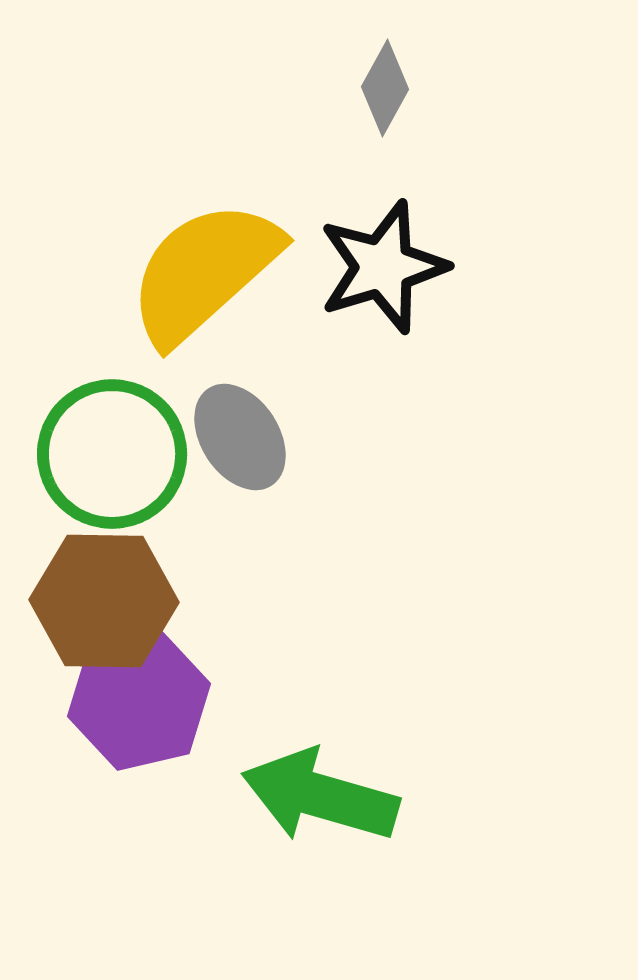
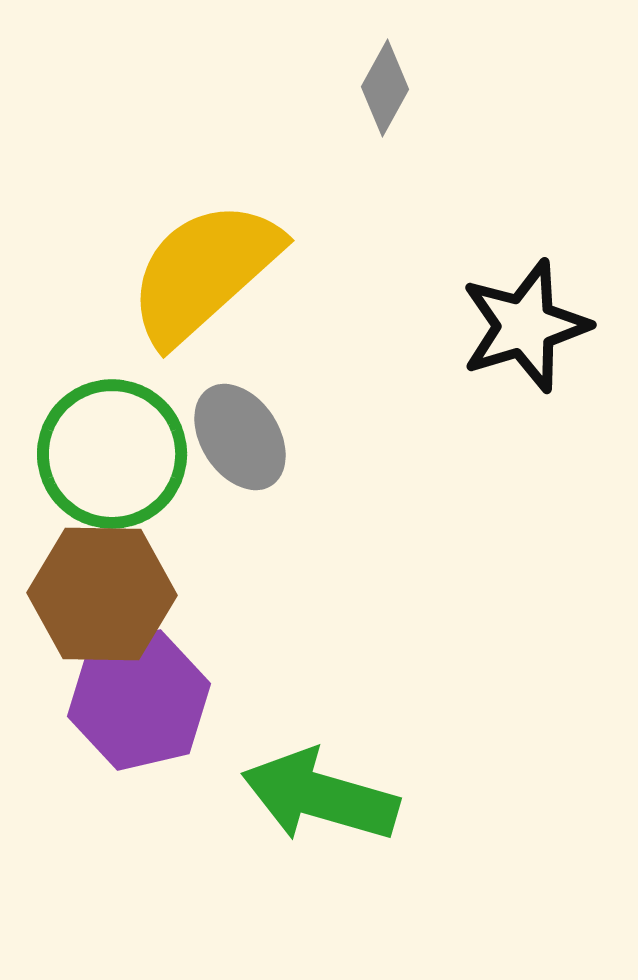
black star: moved 142 px right, 59 px down
brown hexagon: moved 2 px left, 7 px up
